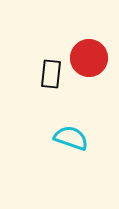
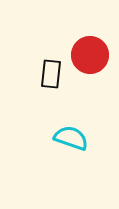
red circle: moved 1 px right, 3 px up
